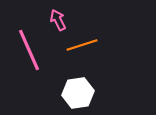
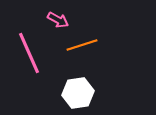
pink arrow: rotated 145 degrees clockwise
pink line: moved 3 px down
